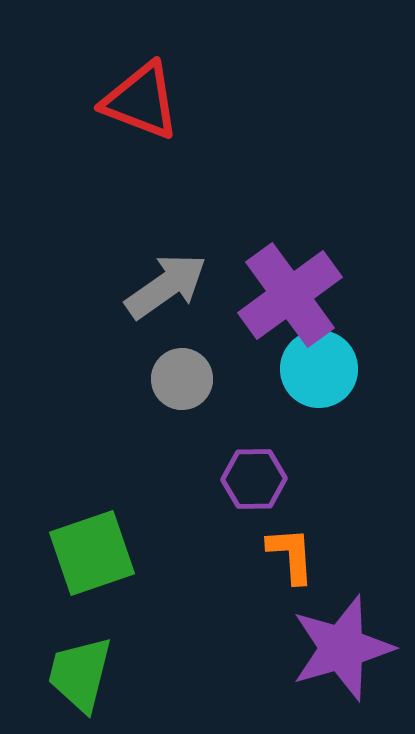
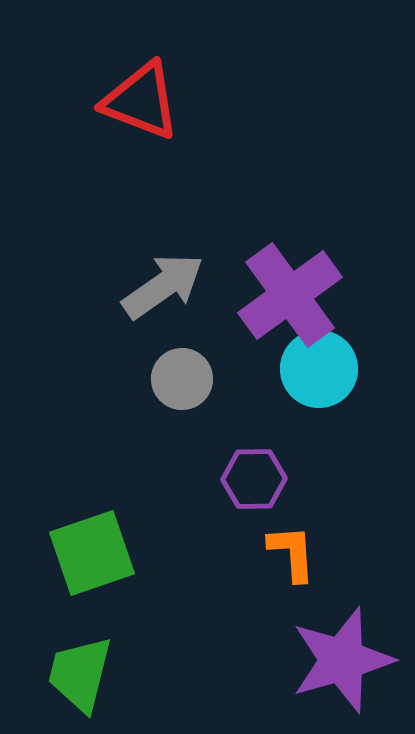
gray arrow: moved 3 px left
orange L-shape: moved 1 px right, 2 px up
purple star: moved 12 px down
